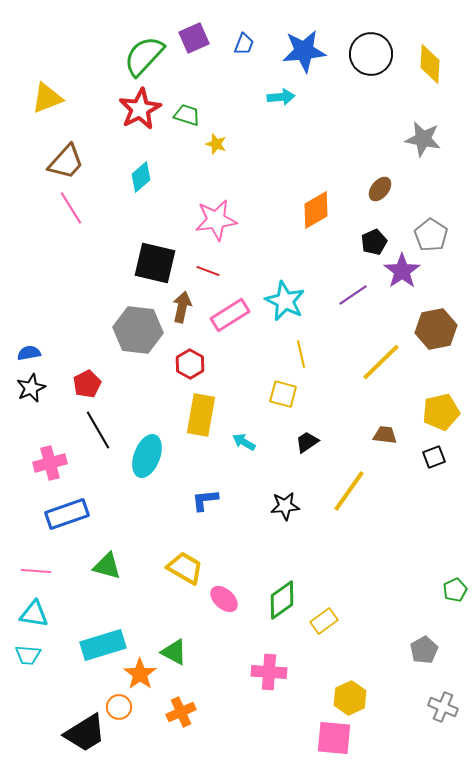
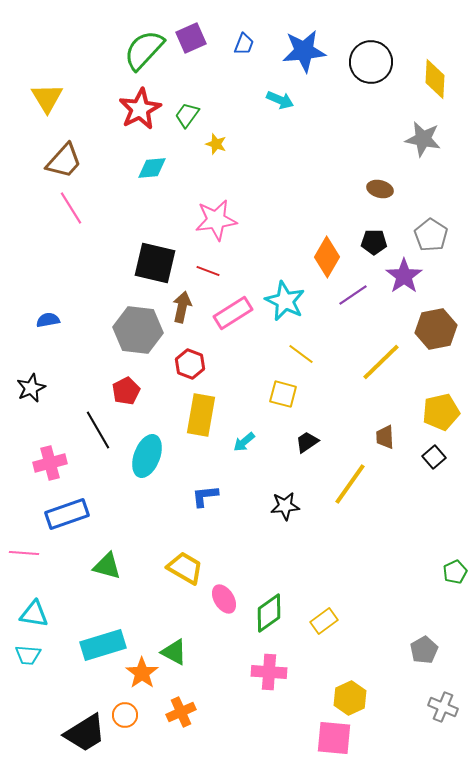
purple square at (194, 38): moved 3 px left
black circle at (371, 54): moved 8 px down
green semicircle at (144, 56): moved 6 px up
yellow diamond at (430, 64): moved 5 px right, 15 px down
cyan arrow at (281, 97): moved 1 px left, 3 px down; rotated 28 degrees clockwise
yellow triangle at (47, 98): rotated 40 degrees counterclockwise
green trapezoid at (187, 115): rotated 72 degrees counterclockwise
brown trapezoid at (66, 162): moved 2 px left, 1 px up
cyan diamond at (141, 177): moved 11 px right, 9 px up; rotated 36 degrees clockwise
brown ellipse at (380, 189): rotated 65 degrees clockwise
orange diamond at (316, 210): moved 11 px right, 47 px down; rotated 30 degrees counterclockwise
black pentagon at (374, 242): rotated 25 degrees clockwise
purple star at (402, 271): moved 2 px right, 5 px down
pink rectangle at (230, 315): moved 3 px right, 2 px up
blue semicircle at (29, 353): moved 19 px right, 33 px up
yellow line at (301, 354): rotated 40 degrees counterclockwise
red hexagon at (190, 364): rotated 8 degrees counterclockwise
red pentagon at (87, 384): moved 39 px right, 7 px down
brown trapezoid at (385, 435): moved 2 px down; rotated 100 degrees counterclockwise
cyan arrow at (244, 442): rotated 70 degrees counterclockwise
black square at (434, 457): rotated 20 degrees counterclockwise
yellow line at (349, 491): moved 1 px right, 7 px up
blue L-shape at (205, 500): moved 4 px up
pink line at (36, 571): moved 12 px left, 18 px up
green pentagon at (455, 590): moved 18 px up
pink ellipse at (224, 599): rotated 16 degrees clockwise
green diamond at (282, 600): moved 13 px left, 13 px down
orange star at (140, 674): moved 2 px right, 1 px up
orange circle at (119, 707): moved 6 px right, 8 px down
